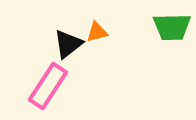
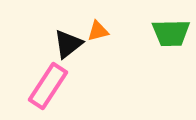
green trapezoid: moved 1 px left, 6 px down
orange triangle: moved 1 px right, 1 px up
